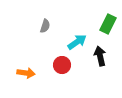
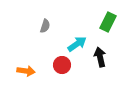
green rectangle: moved 2 px up
cyan arrow: moved 2 px down
black arrow: moved 1 px down
orange arrow: moved 2 px up
